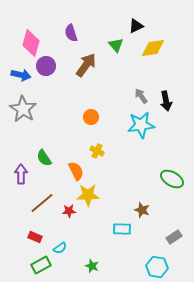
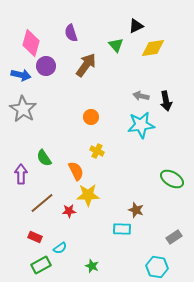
gray arrow: rotated 42 degrees counterclockwise
brown star: moved 6 px left
